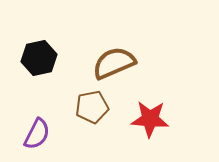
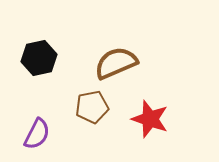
brown semicircle: moved 2 px right
red star: rotated 15 degrees clockwise
